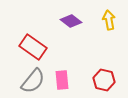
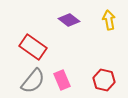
purple diamond: moved 2 px left, 1 px up
pink rectangle: rotated 18 degrees counterclockwise
